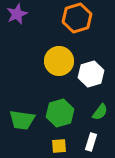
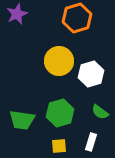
green semicircle: rotated 90 degrees clockwise
